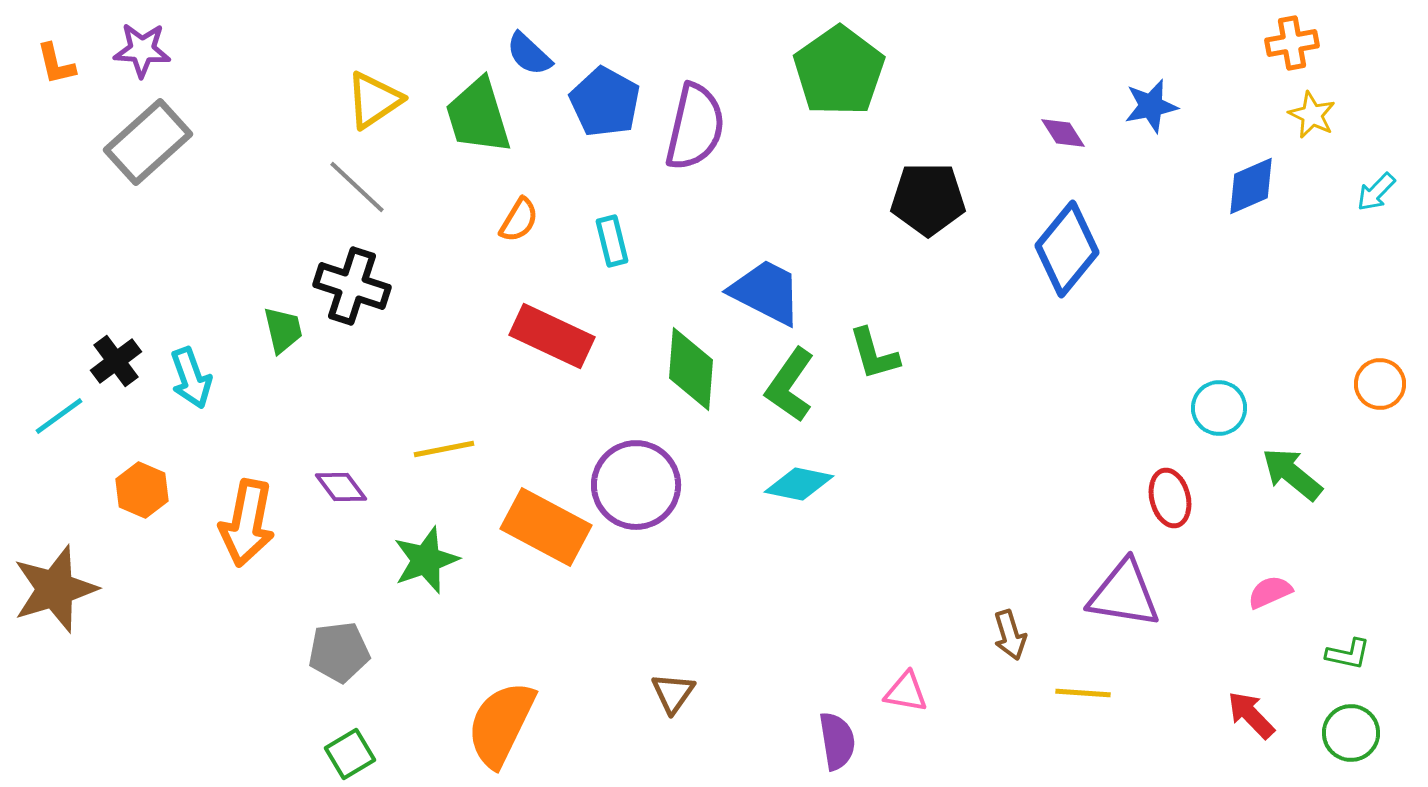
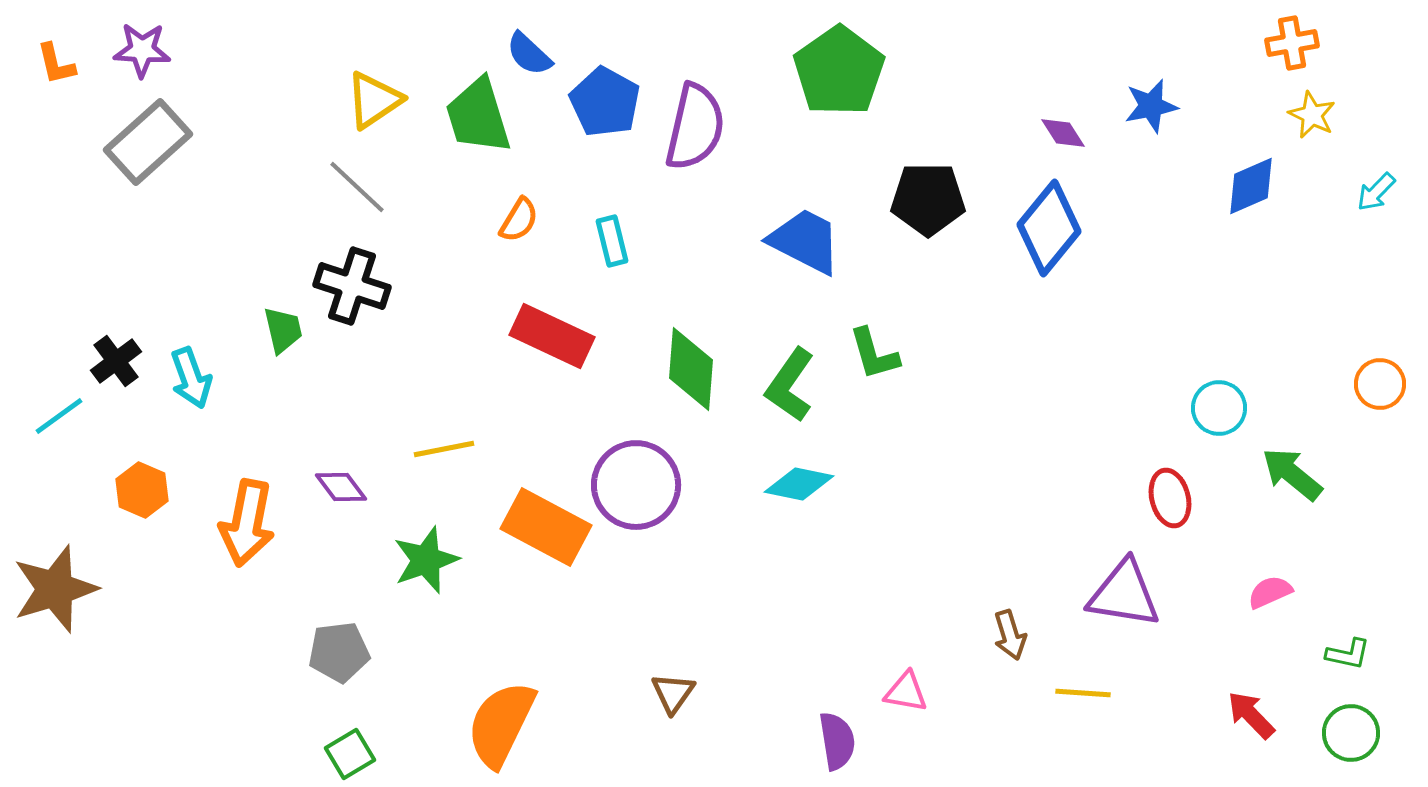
blue diamond at (1067, 249): moved 18 px left, 21 px up
blue trapezoid at (766, 292): moved 39 px right, 51 px up
